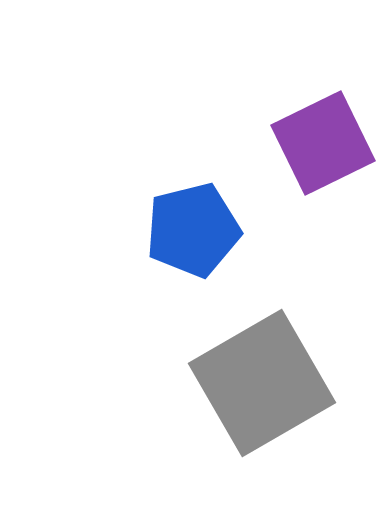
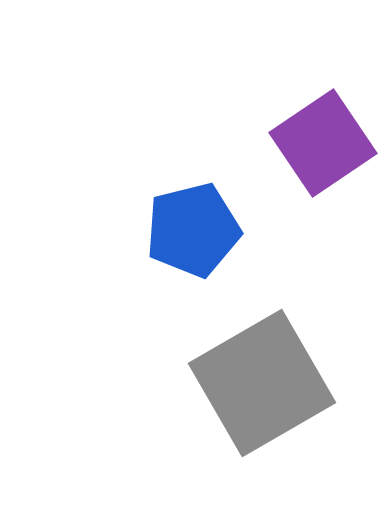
purple square: rotated 8 degrees counterclockwise
